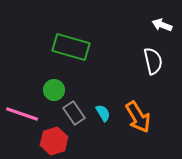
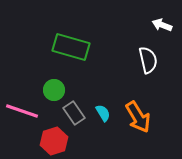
white semicircle: moved 5 px left, 1 px up
pink line: moved 3 px up
